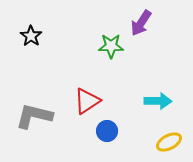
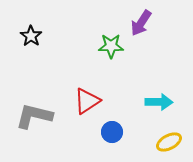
cyan arrow: moved 1 px right, 1 px down
blue circle: moved 5 px right, 1 px down
